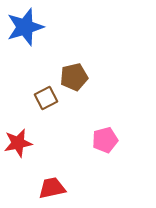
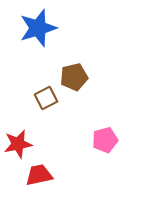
blue star: moved 13 px right, 1 px down
red star: moved 1 px down
red trapezoid: moved 13 px left, 13 px up
